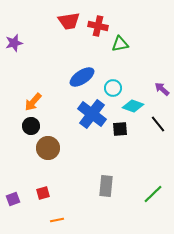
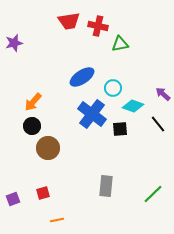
purple arrow: moved 1 px right, 5 px down
black circle: moved 1 px right
